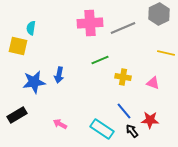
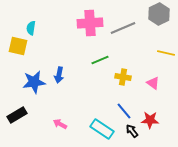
pink triangle: rotated 16 degrees clockwise
